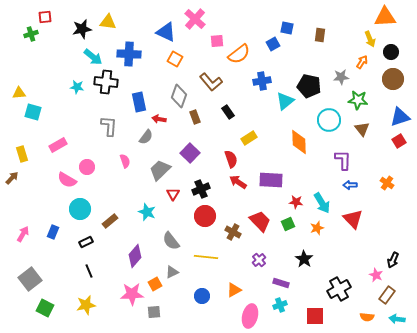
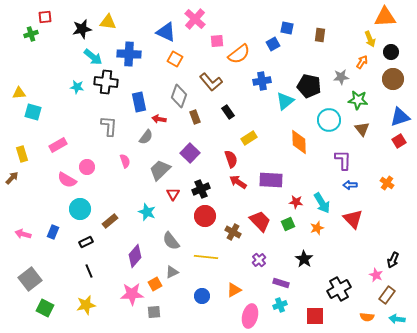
pink arrow at (23, 234): rotated 105 degrees counterclockwise
